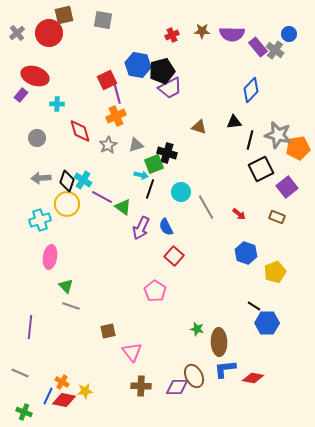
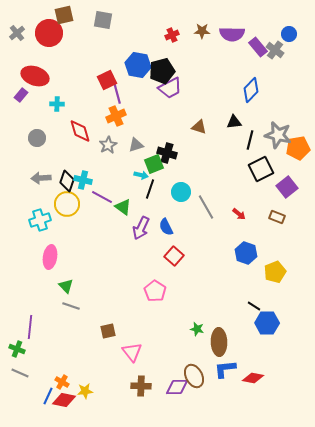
cyan cross at (83, 180): rotated 18 degrees counterclockwise
green cross at (24, 412): moved 7 px left, 63 px up
